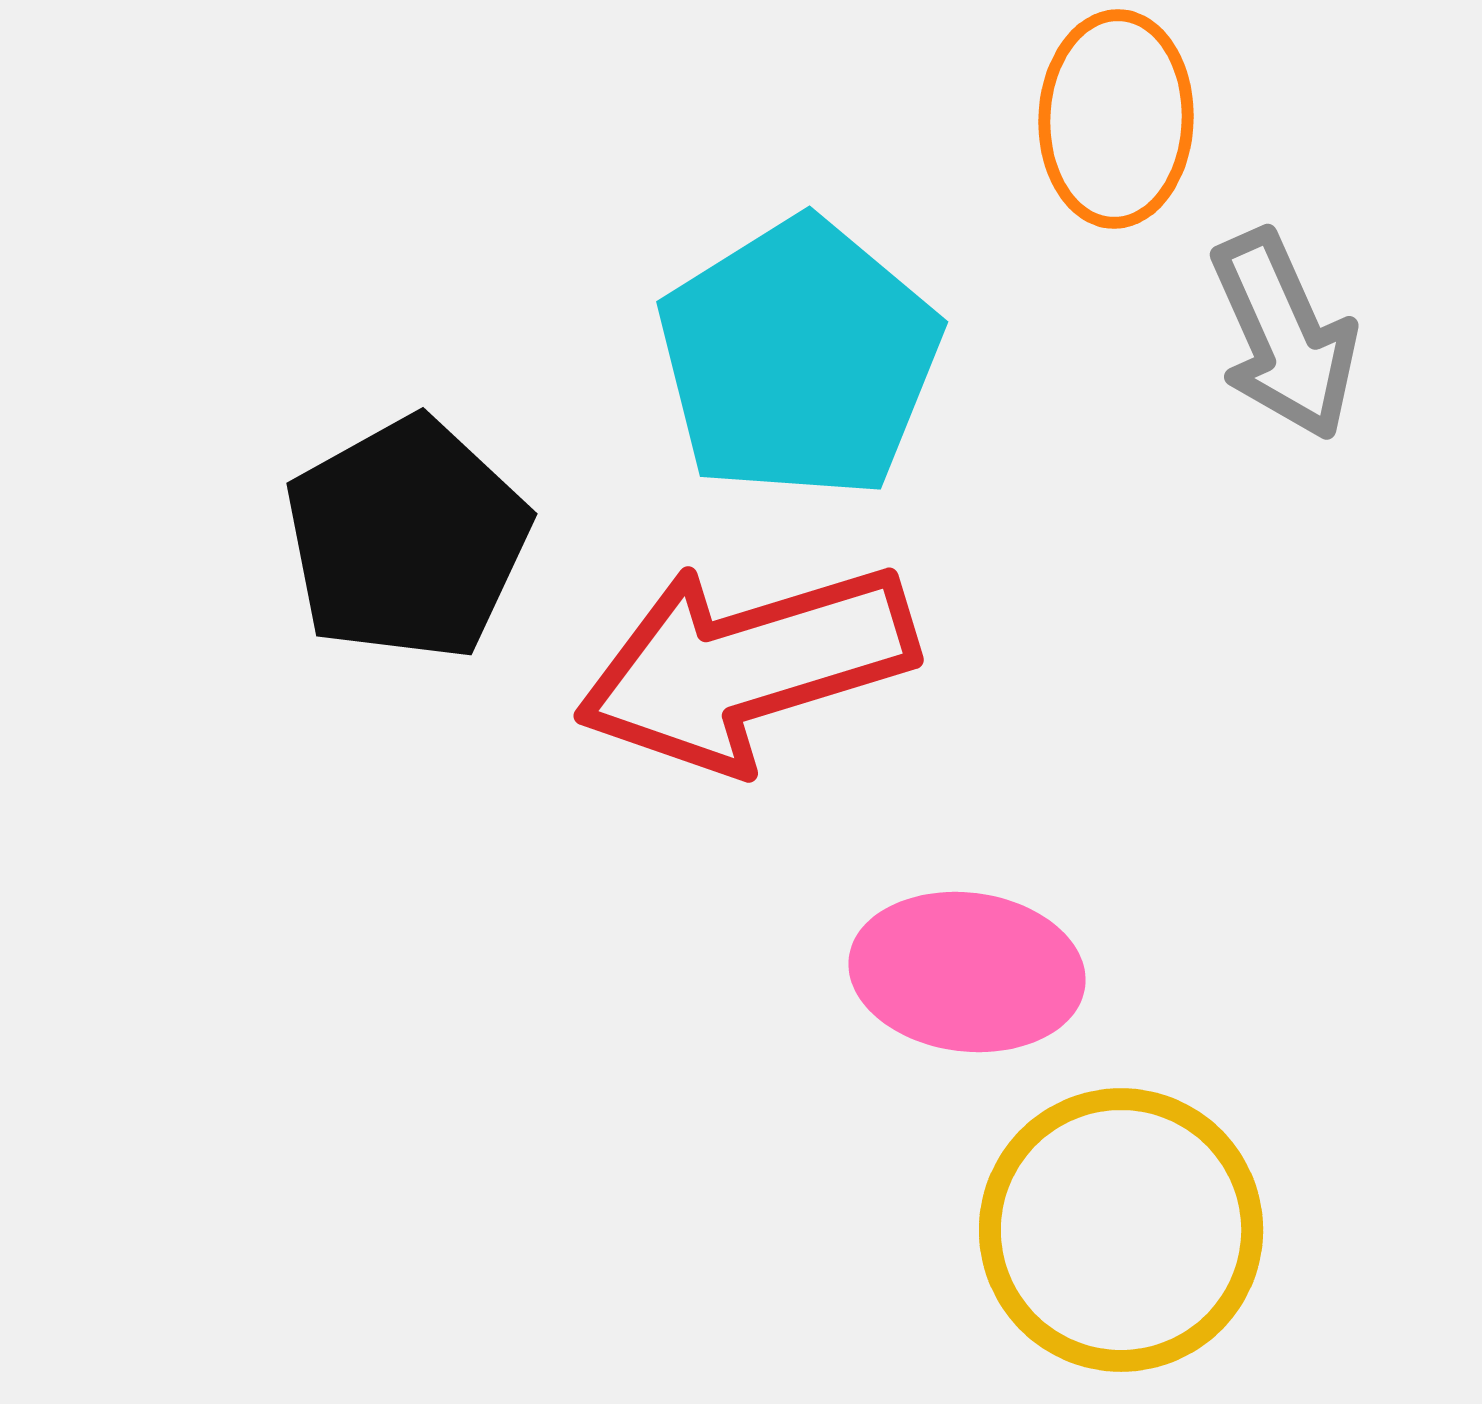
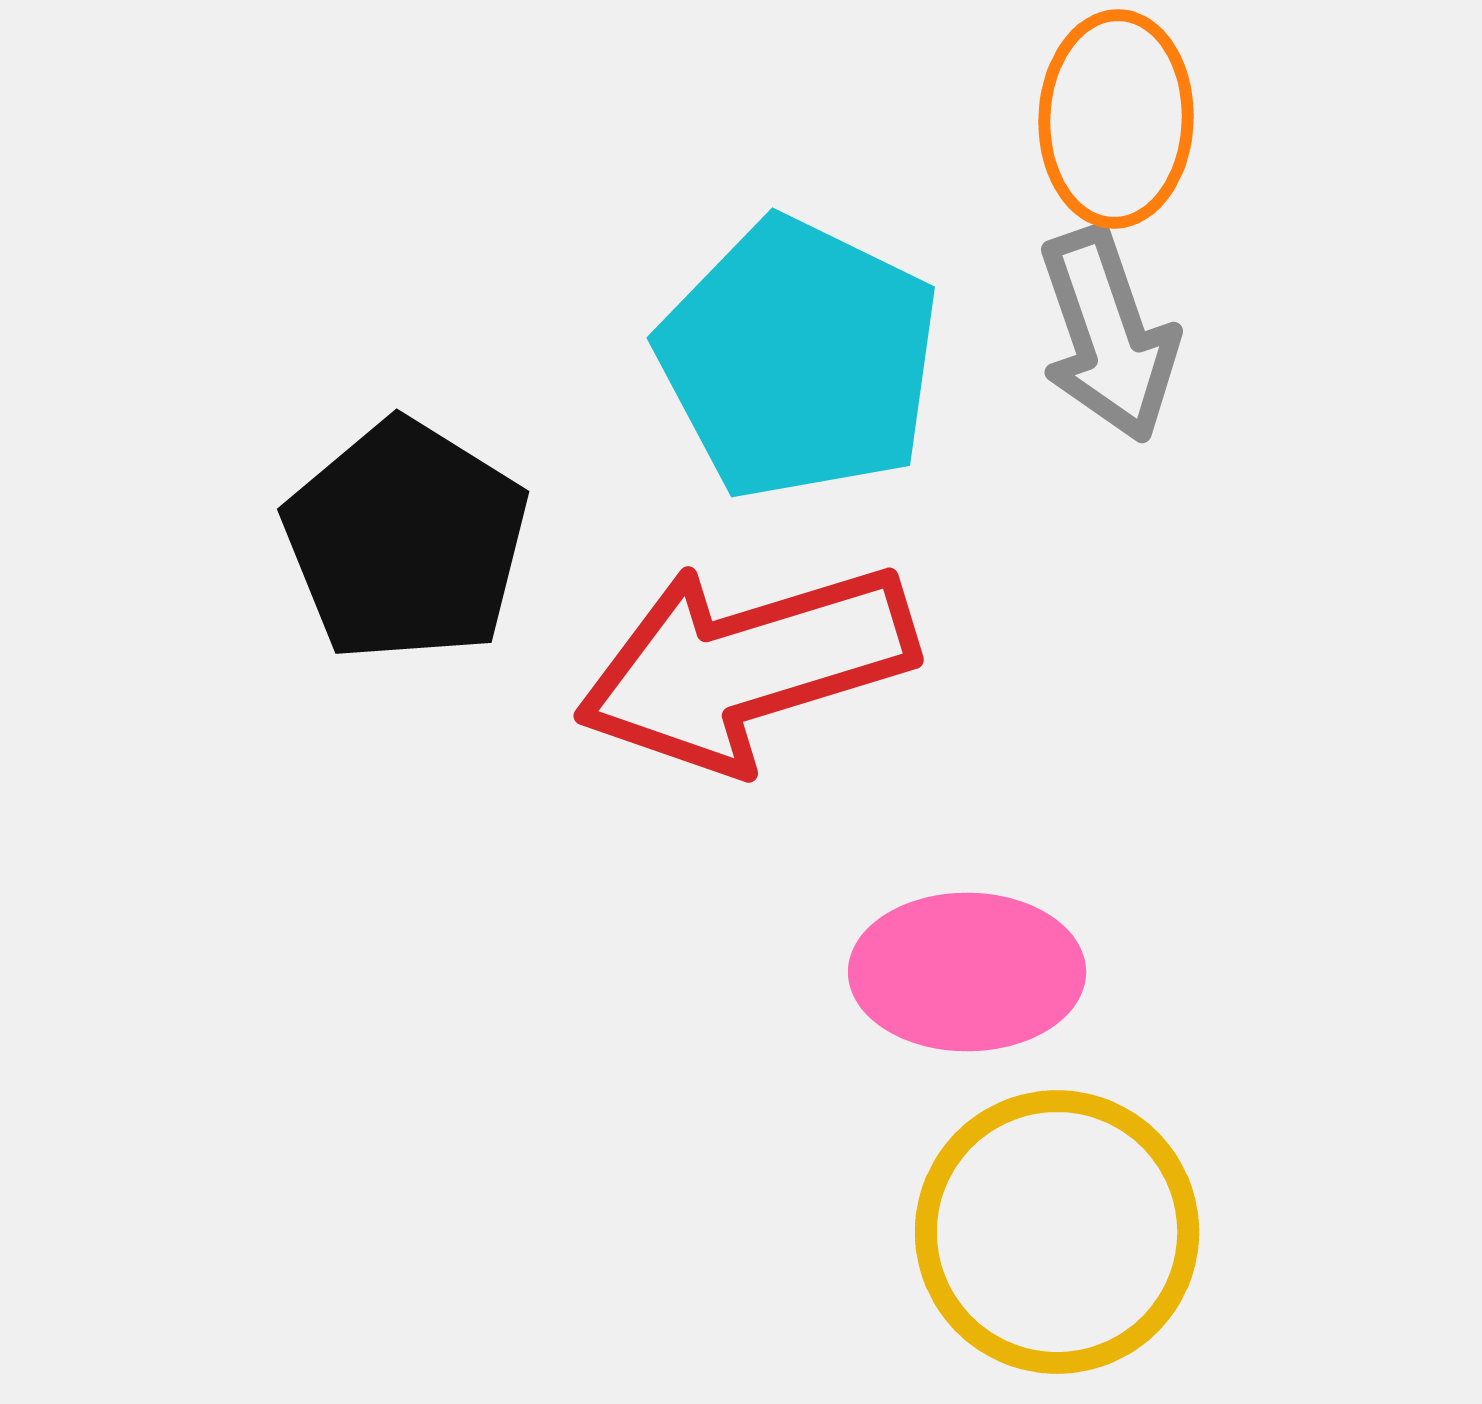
gray arrow: moved 176 px left; rotated 5 degrees clockwise
cyan pentagon: rotated 14 degrees counterclockwise
black pentagon: moved 1 px left, 2 px down; rotated 11 degrees counterclockwise
pink ellipse: rotated 7 degrees counterclockwise
yellow circle: moved 64 px left, 2 px down
